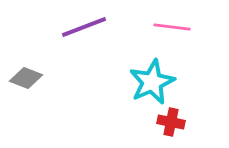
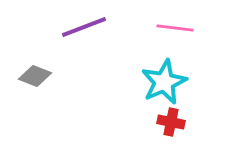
pink line: moved 3 px right, 1 px down
gray diamond: moved 9 px right, 2 px up
cyan star: moved 12 px right
